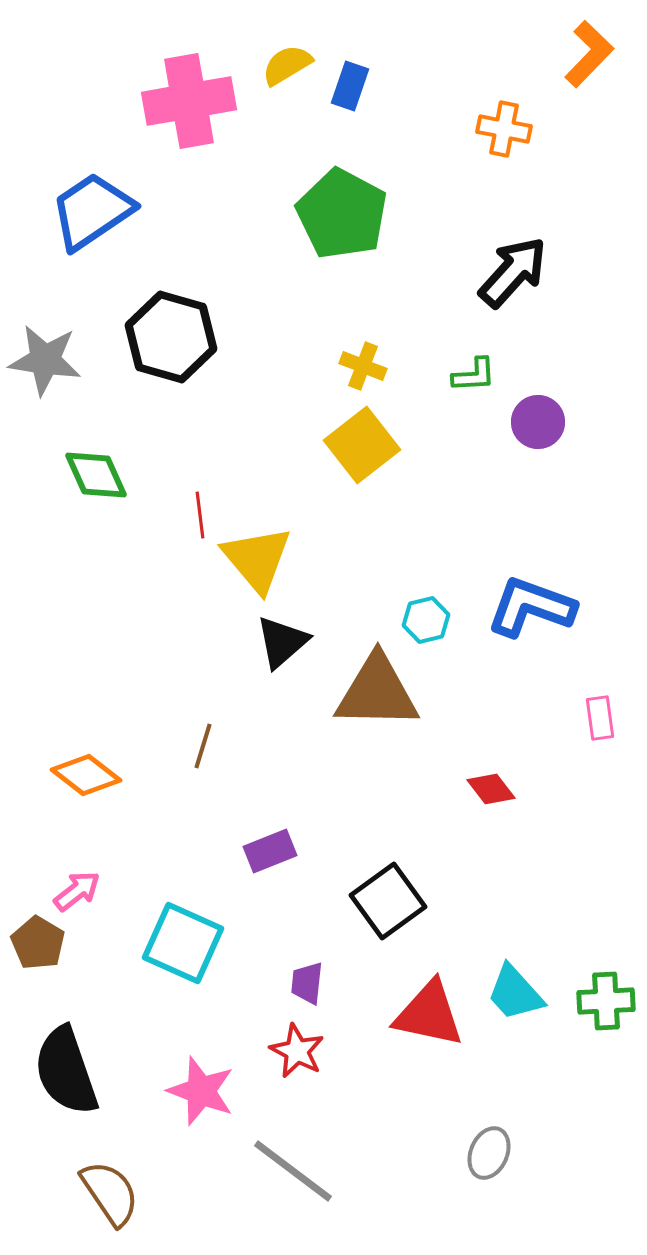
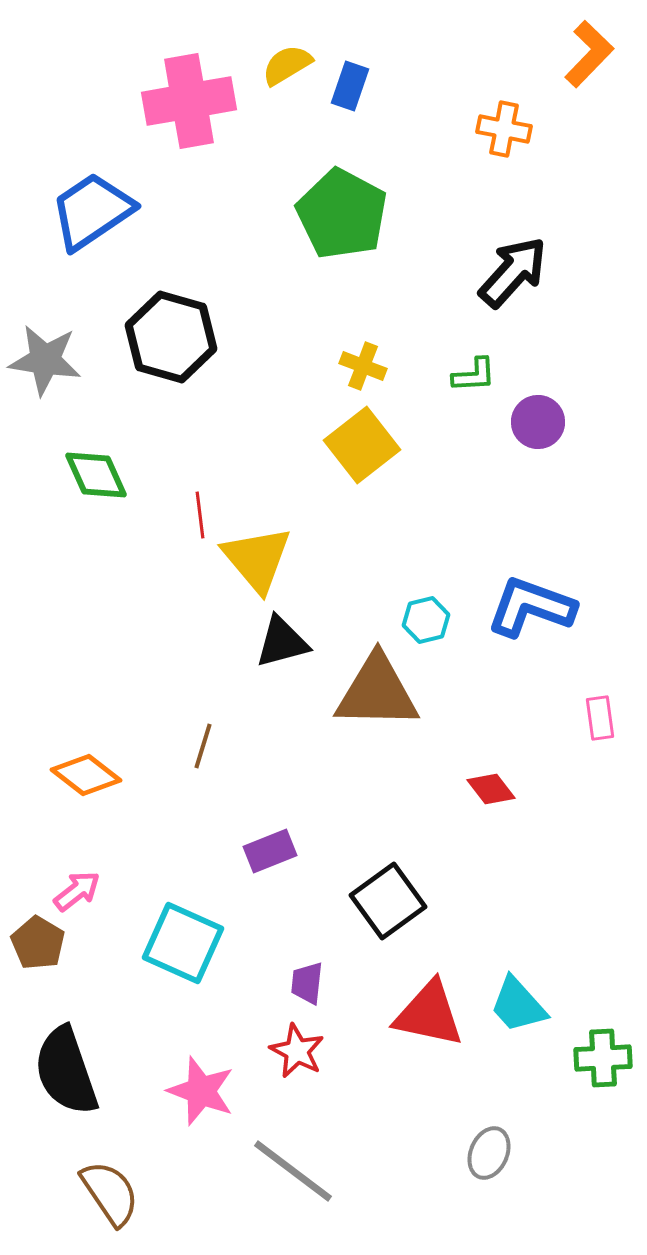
black triangle: rotated 26 degrees clockwise
cyan trapezoid: moved 3 px right, 12 px down
green cross: moved 3 px left, 57 px down
